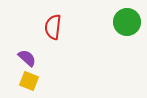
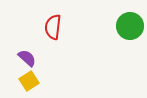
green circle: moved 3 px right, 4 px down
yellow square: rotated 36 degrees clockwise
